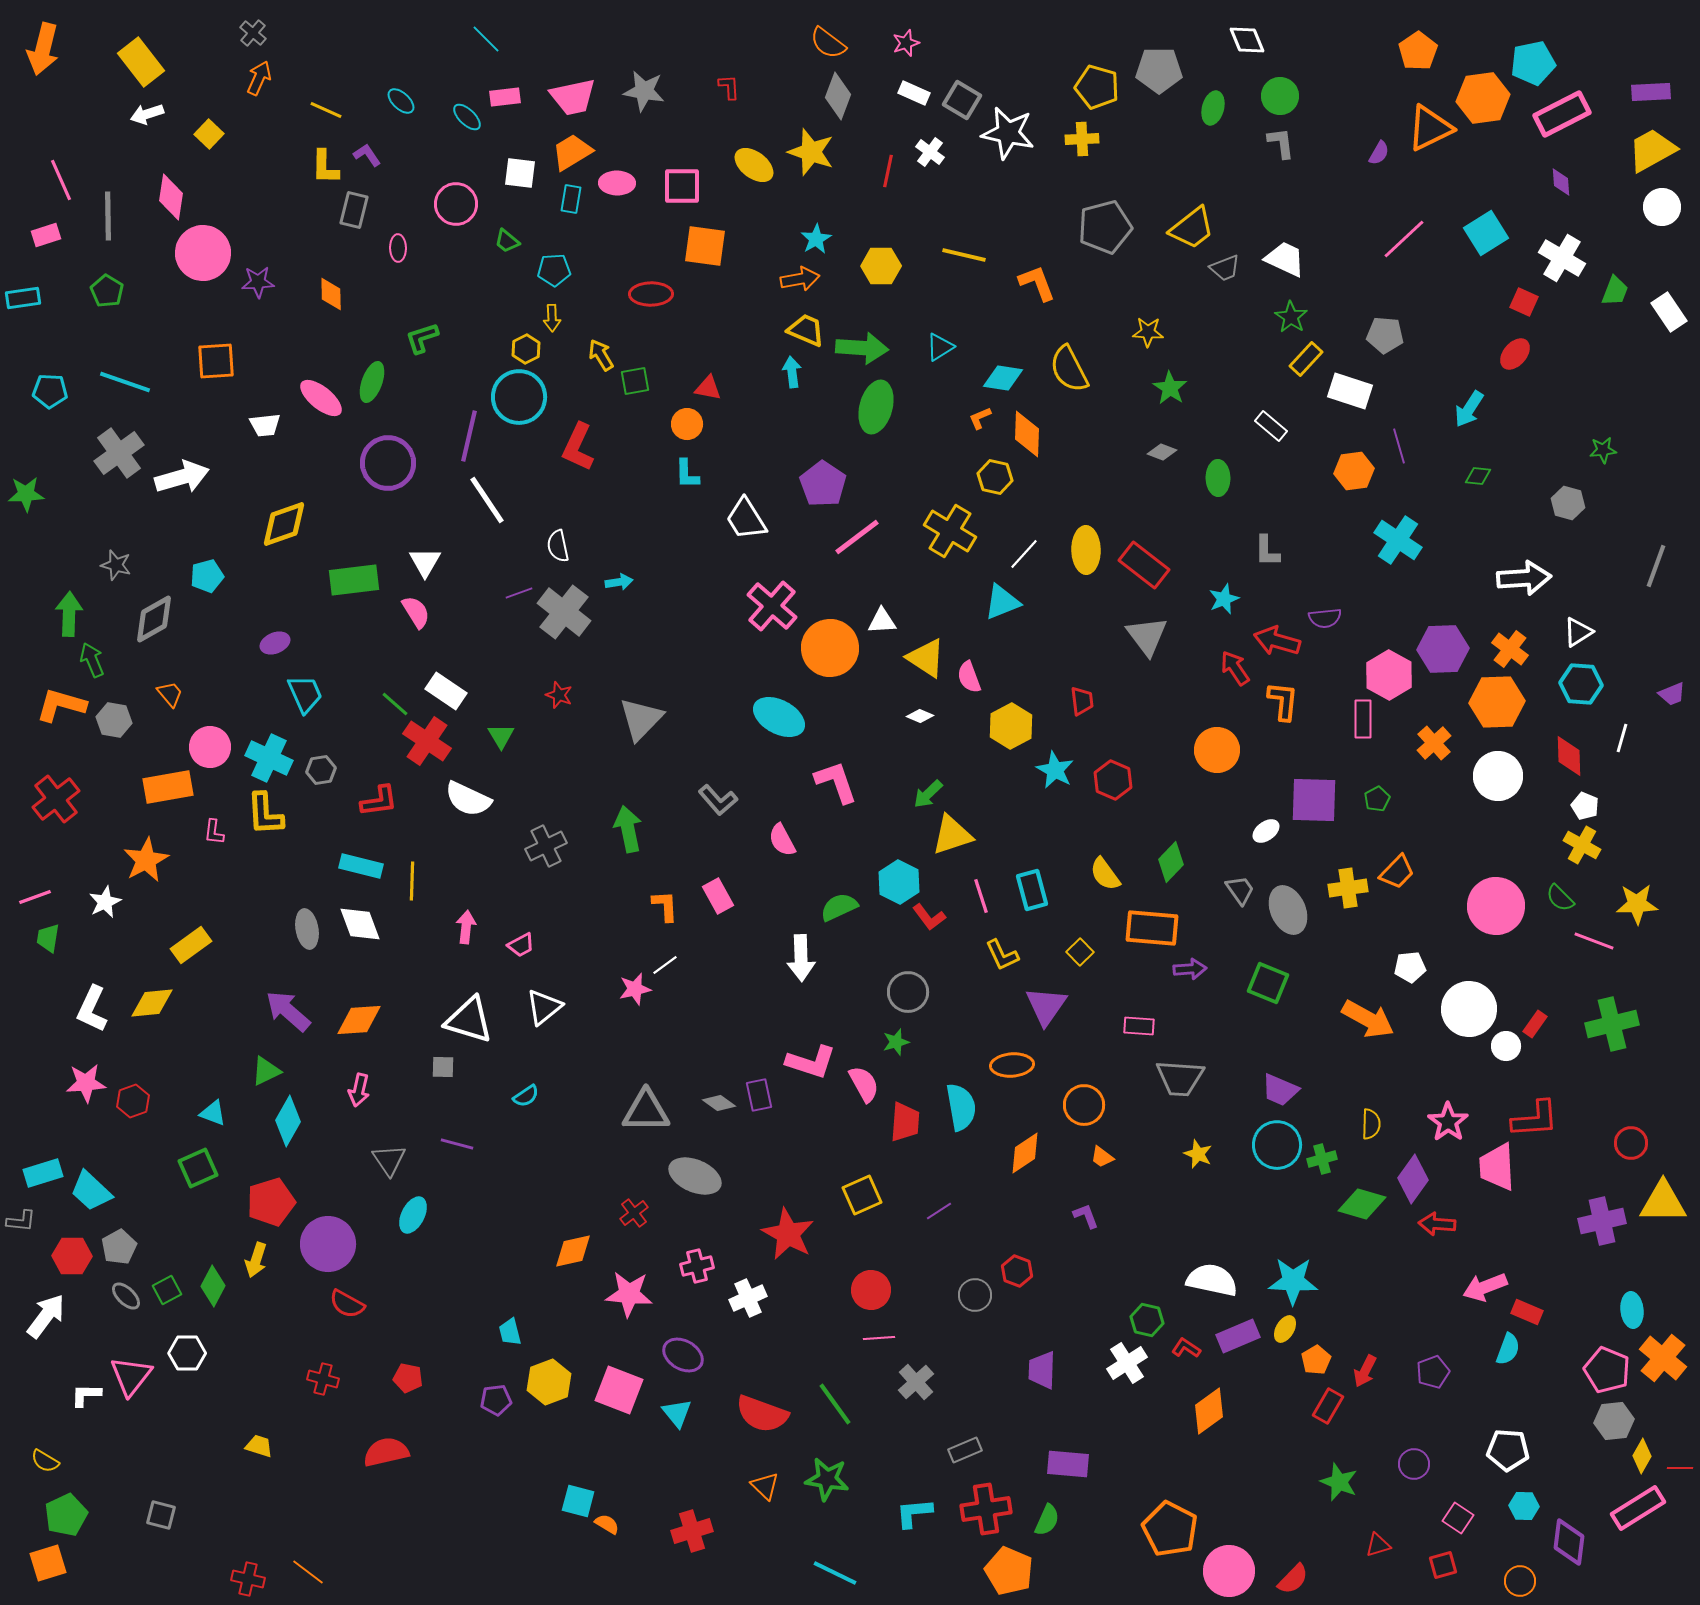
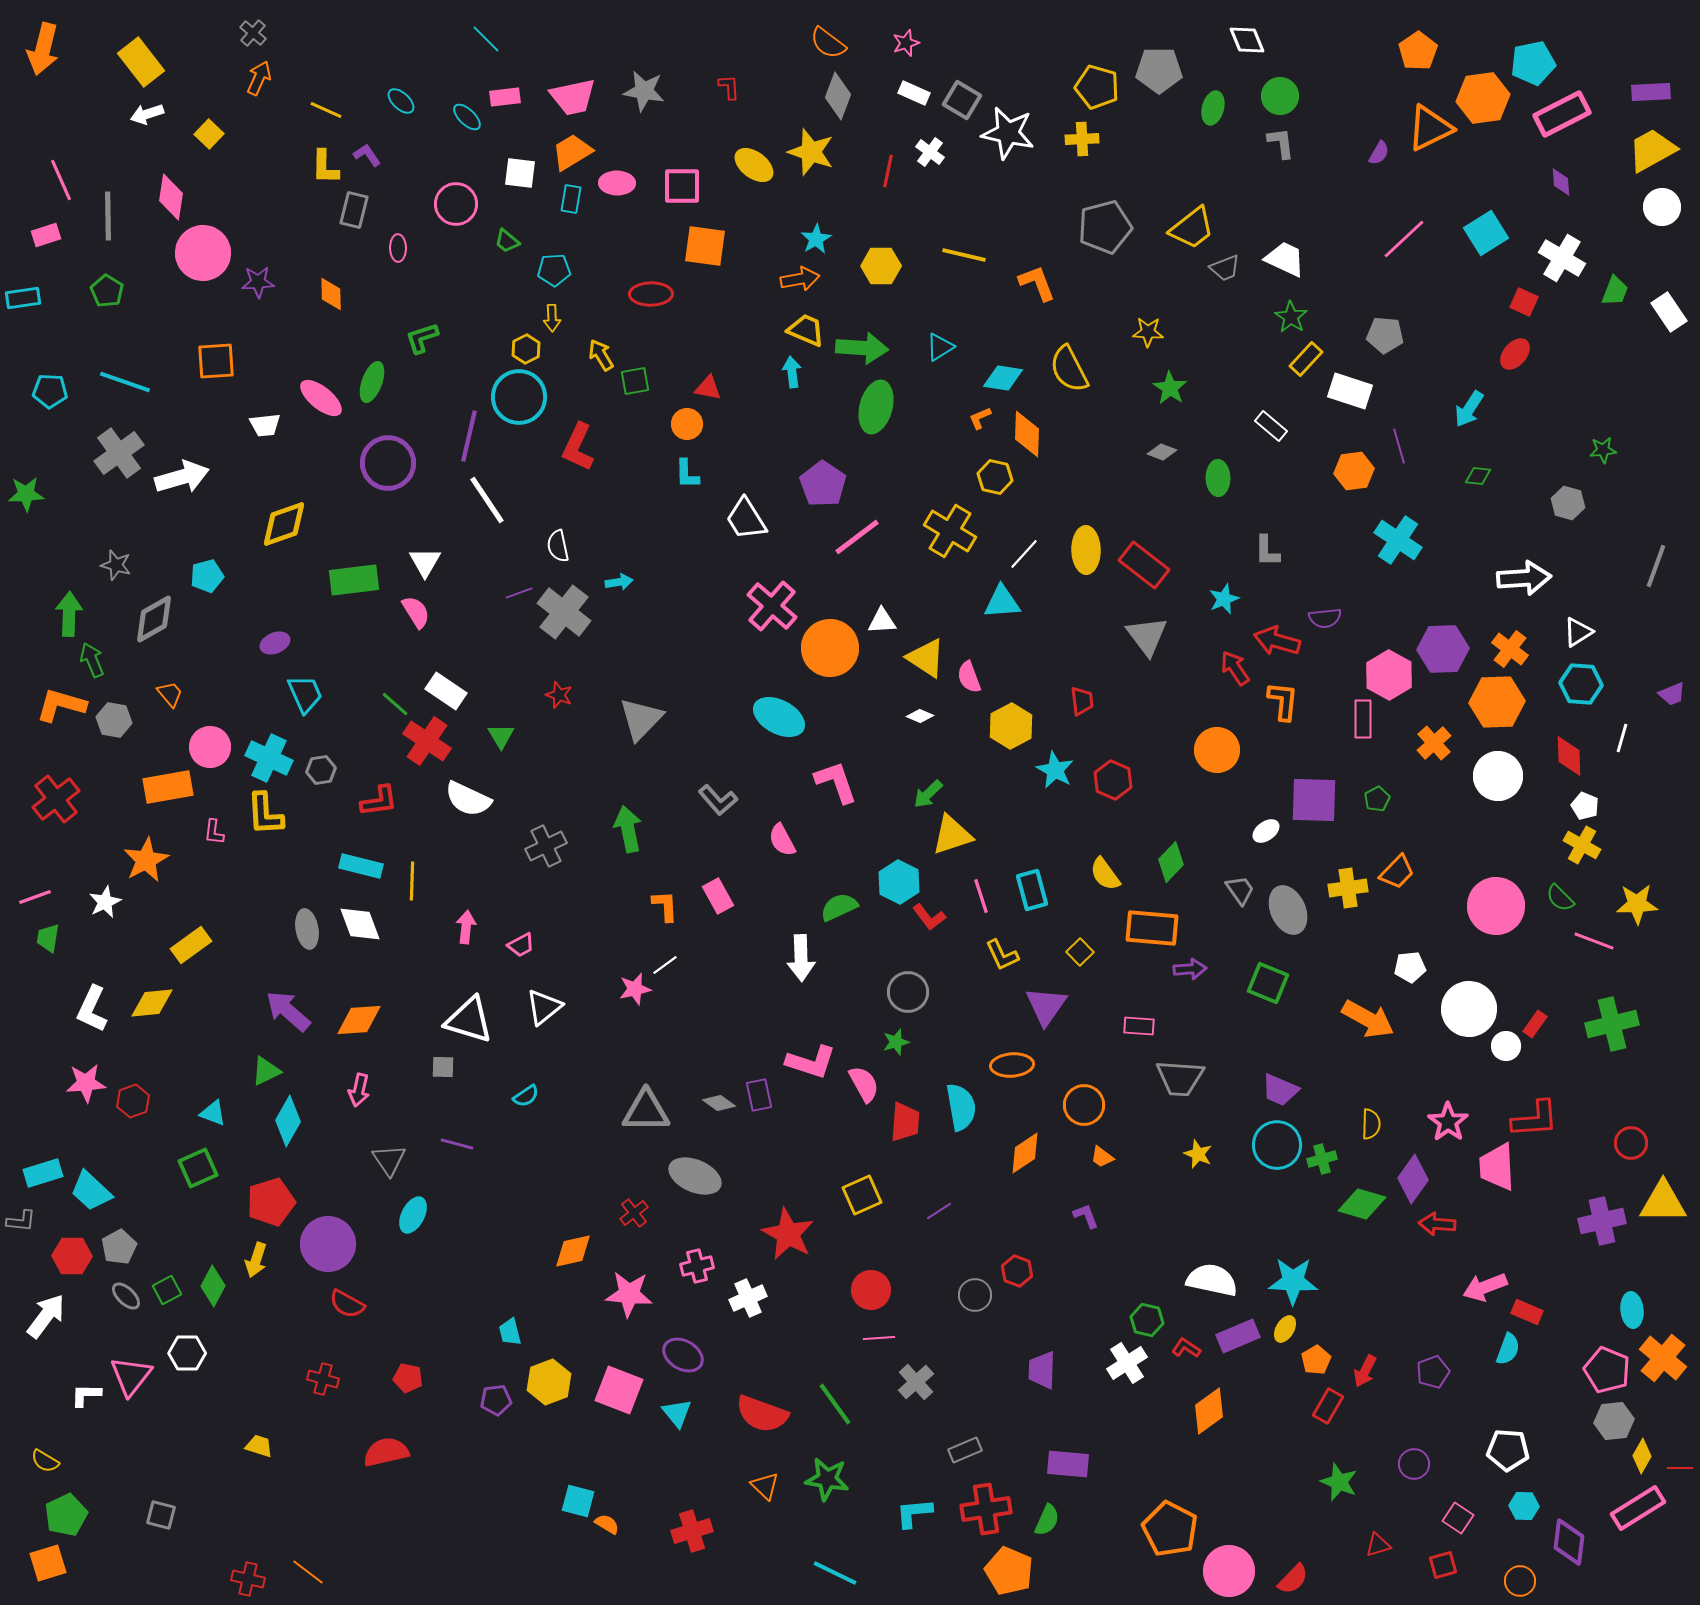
cyan triangle at (1002, 602): rotated 18 degrees clockwise
